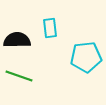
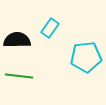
cyan rectangle: rotated 42 degrees clockwise
green line: rotated 12 degrees counterclockwise
